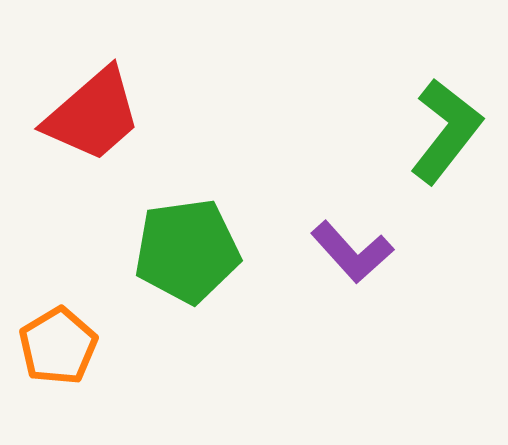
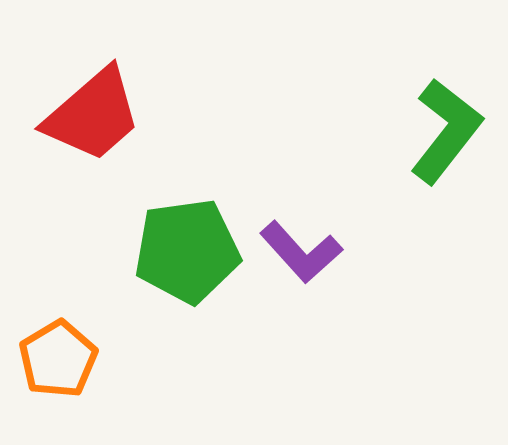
purple L-shape: moved 51 px left
orange pentagon: moved 13 px down
